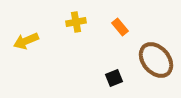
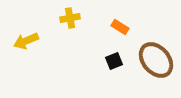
yellow cross: moved 6 px left, 4 px up
orange rectangle: rotated 18 degrees counterclockwise
black square: moved 17 px up
